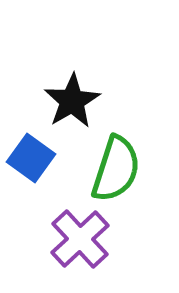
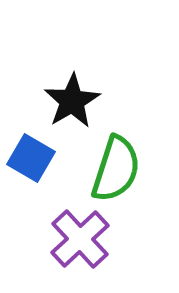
blue square: rotated 6 degrees counterclockwise
